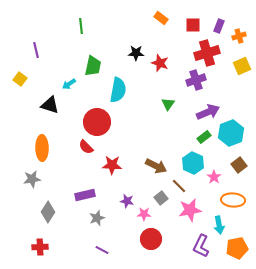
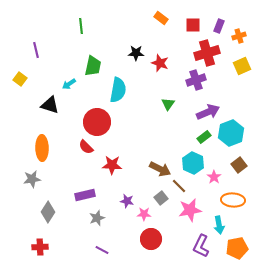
brown arrow at (156, 166): moved 4 px right, 3 px down
